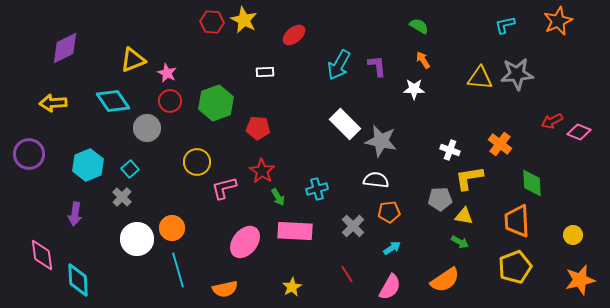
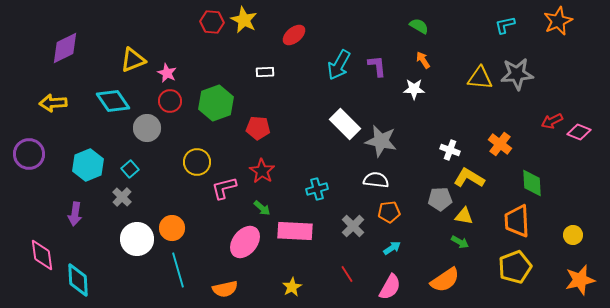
yellow L-shape at (469, 178): rotated 40 degrees clockwise
green arrow at (278, 197): moved 16 px left, 11 px down; rotated 18 degrees counterclockwise
